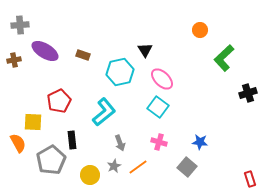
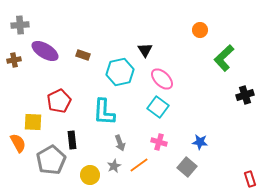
black cross: moved 3 px left, 2 px down
cyan L-shape: rotated 132 degrees clockwise
orange line: moved 1 px right, 2 px up
